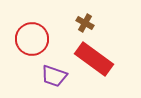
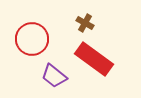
purple trapezoid: rotated 20 degrees clockwise
